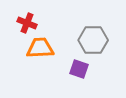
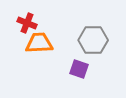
orange trapezoid: moved 1 px left, 5 px up
